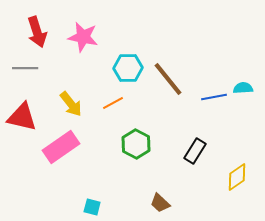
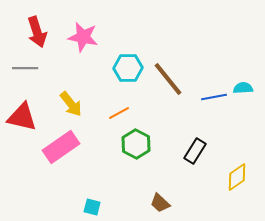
orange line: moved 6 px right, 10 px down
